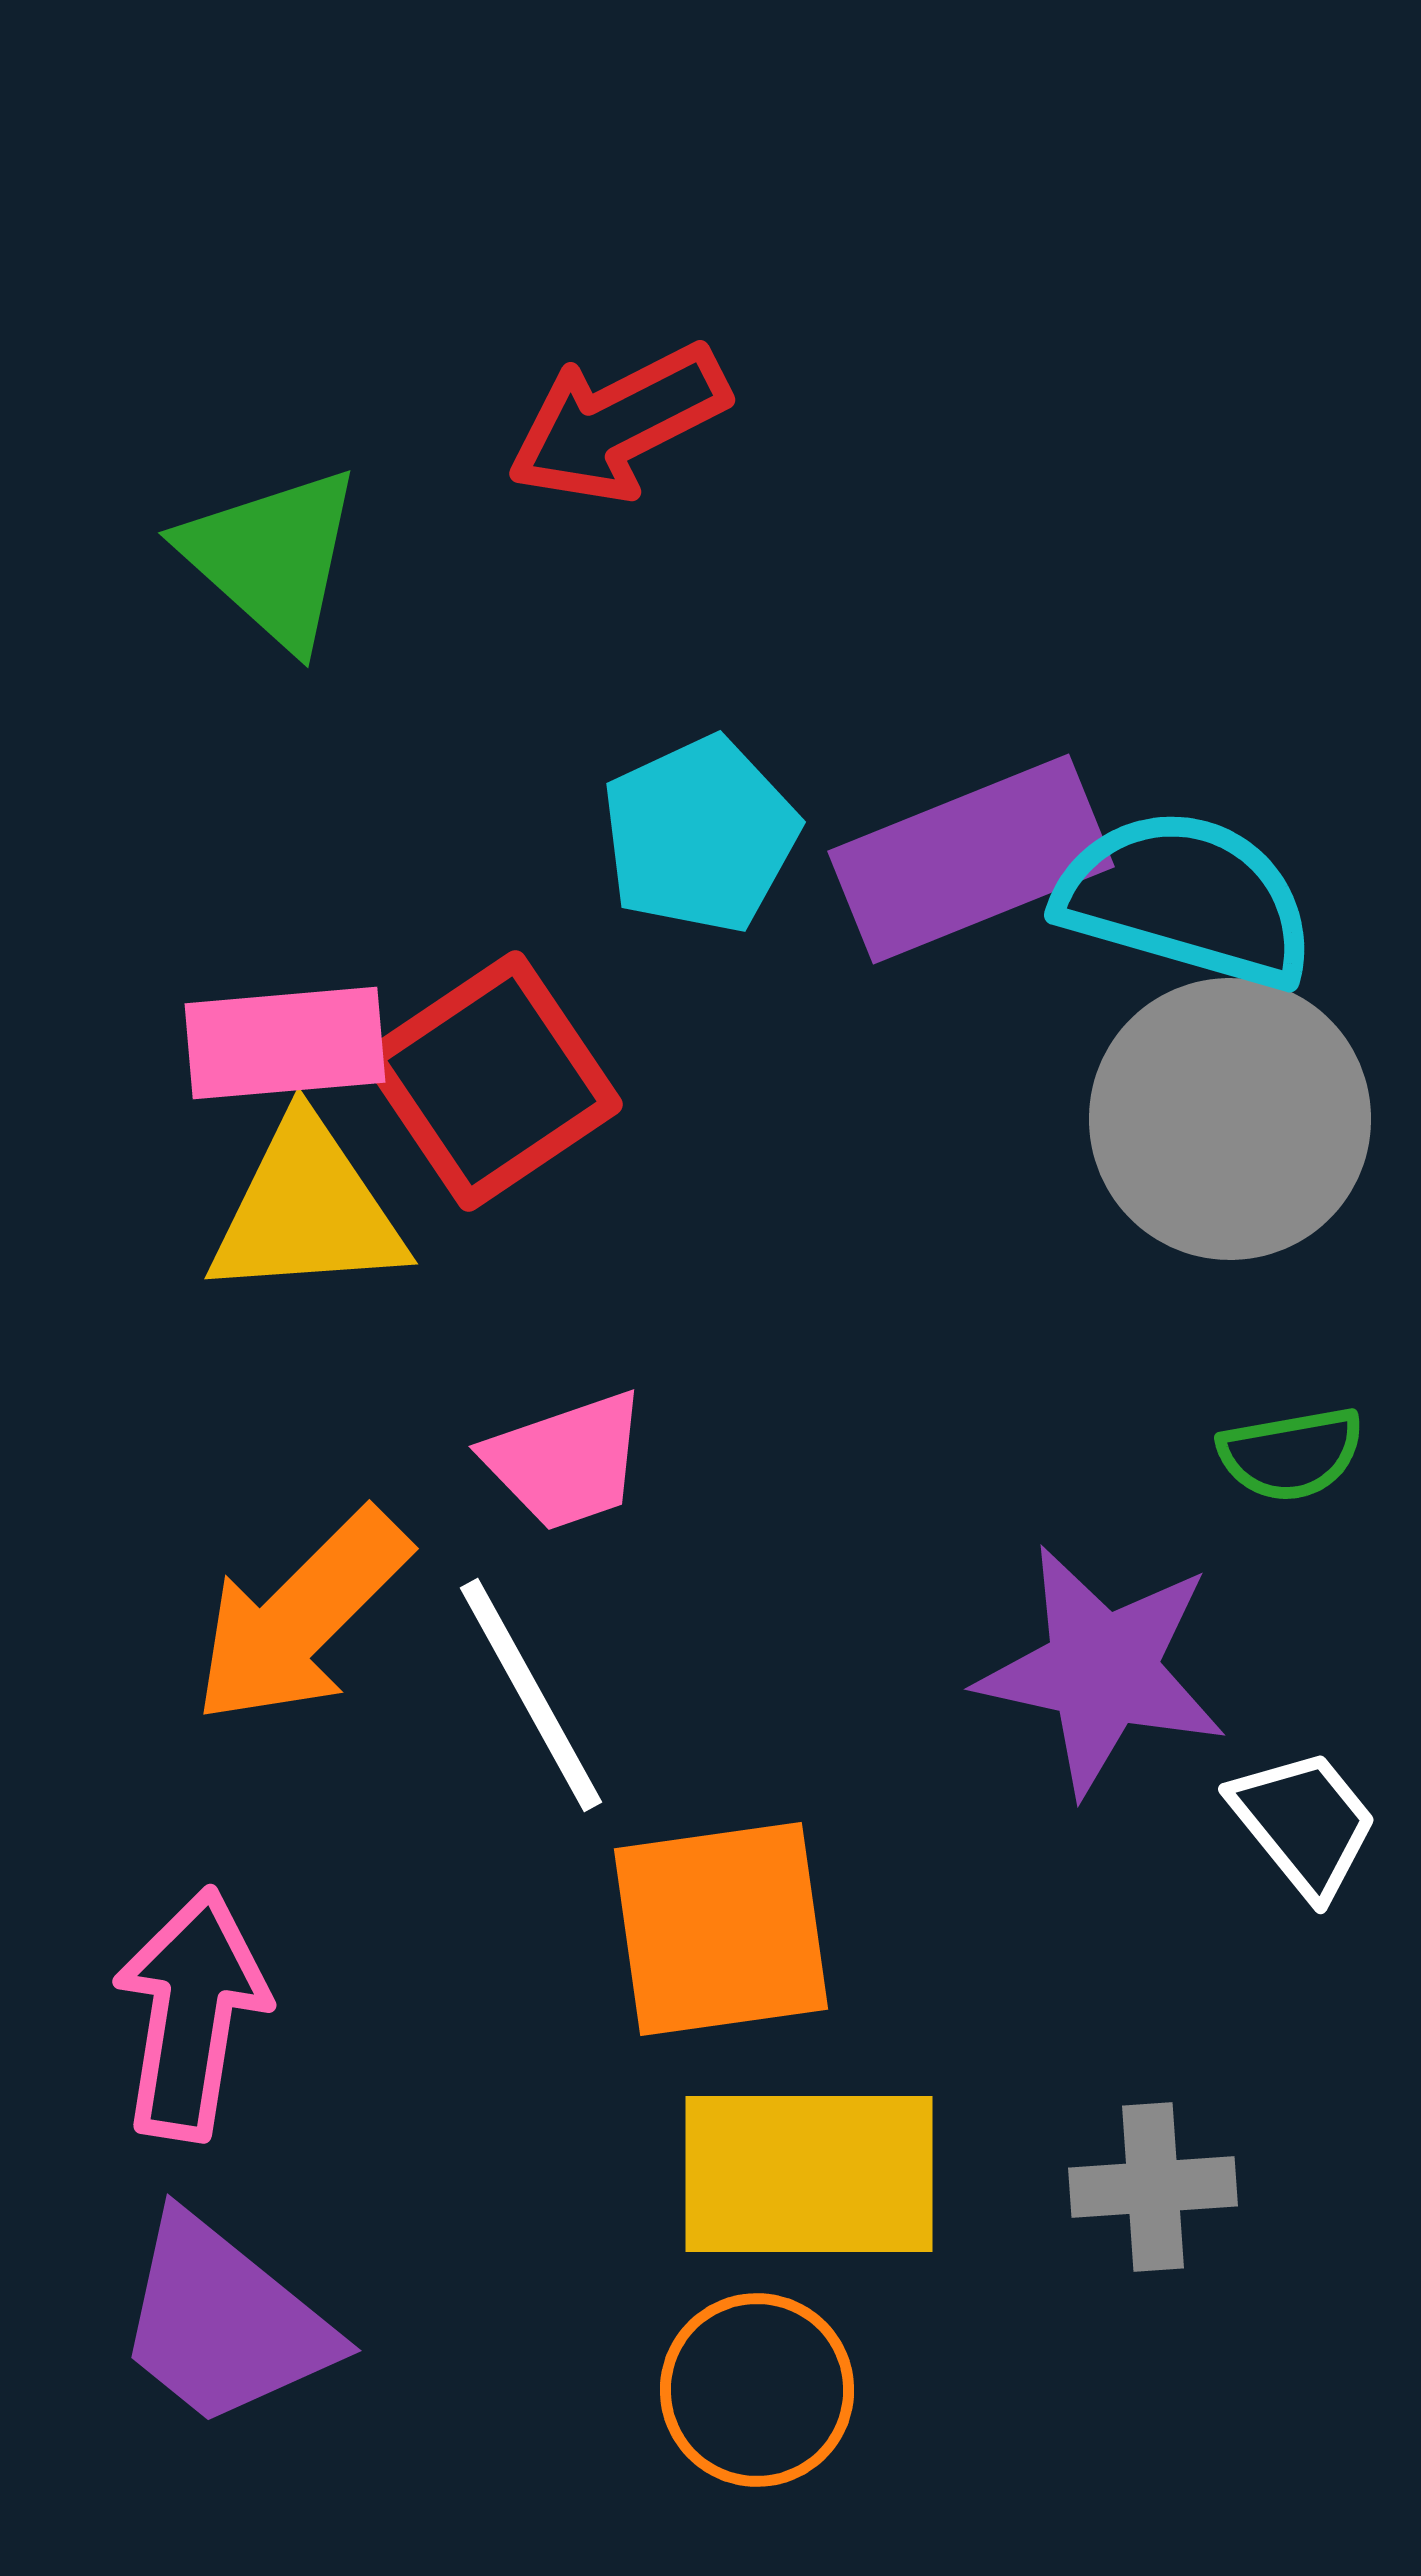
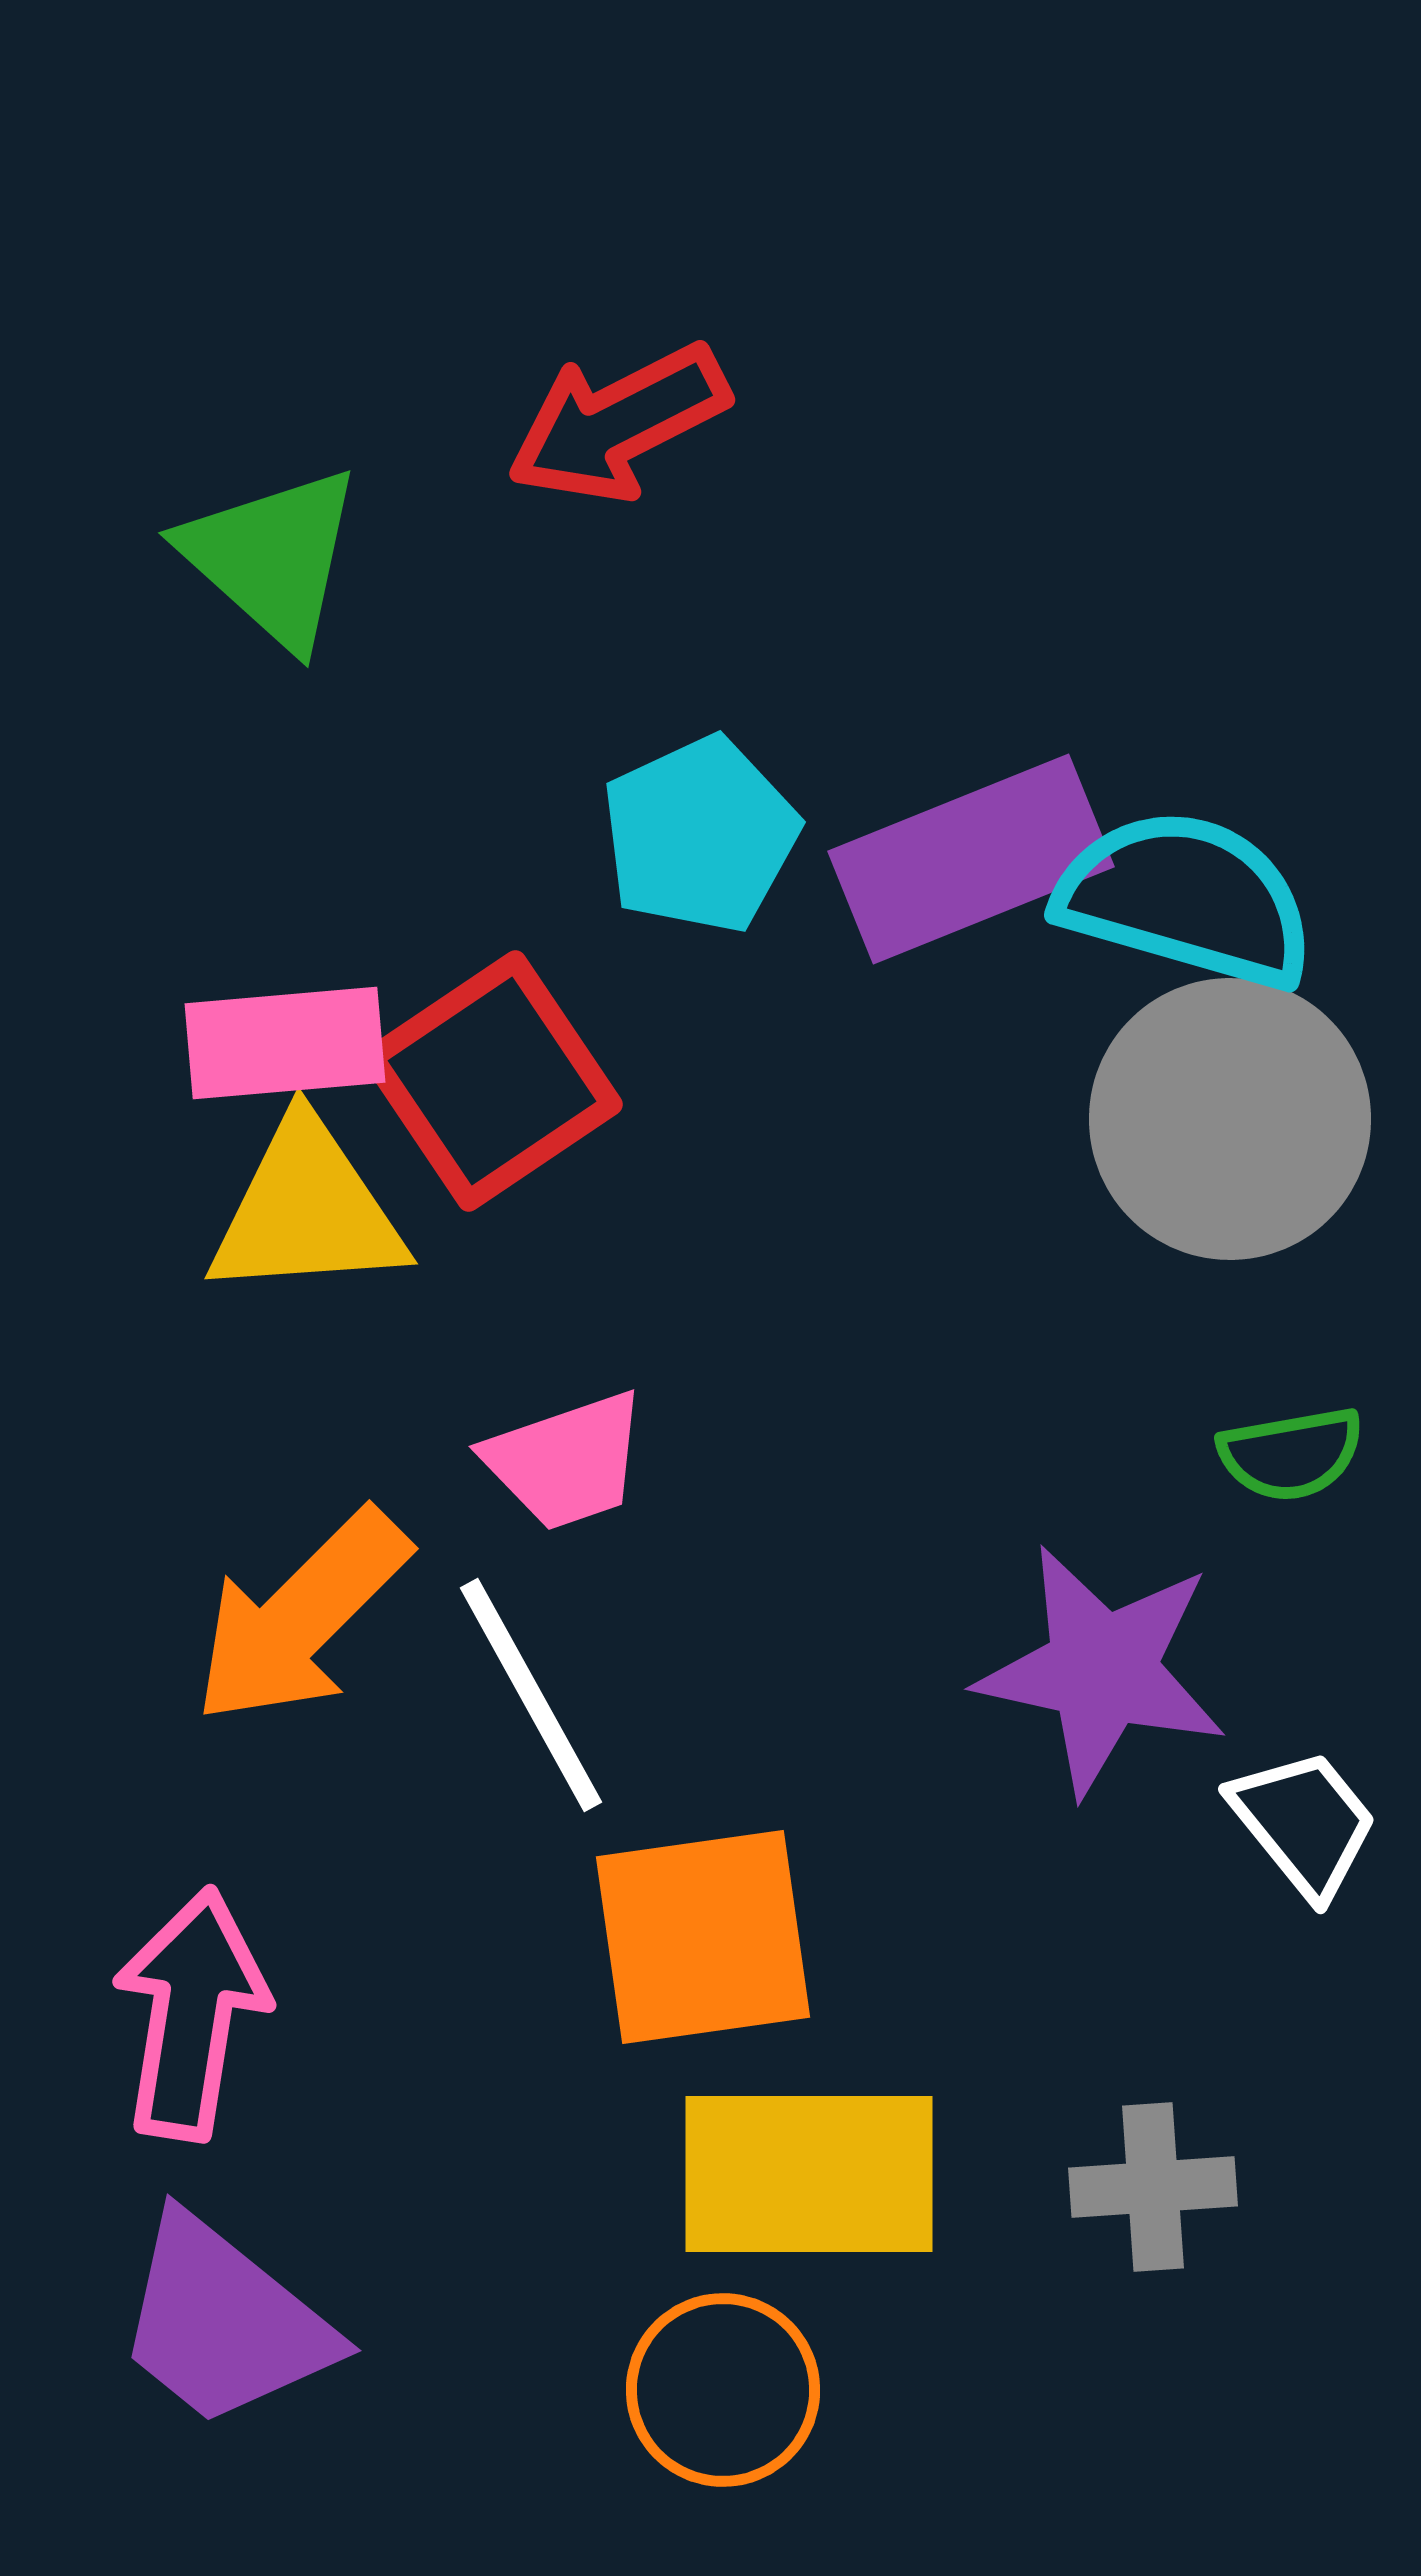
orange square: moved 18 px left, 8 px down
orange circle: moved 34 px left
